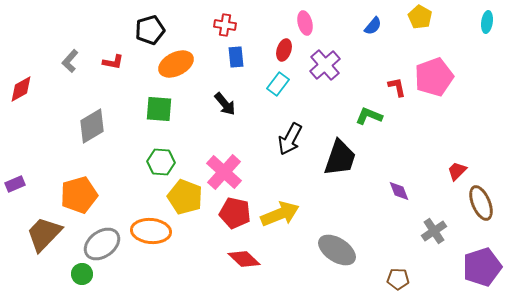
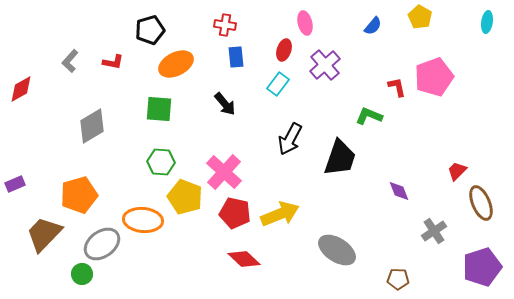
orange ellipse at (151, 231): moved 8 px left, 11 px up
